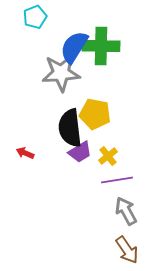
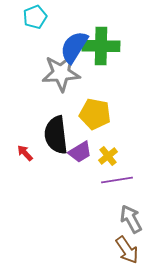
black semicircle: moved 14 px left, 7 px down
red arrow: rotated 24 degrees clockwise
gray arrow: moved 5 px right, 8 px down
